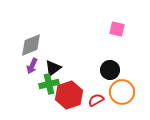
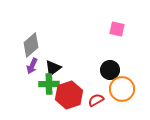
gray diamond: rotated 20 degrees counterclockwise
green cross: rotated 12 degrees clockwise
orange circle: moved 3 px up
